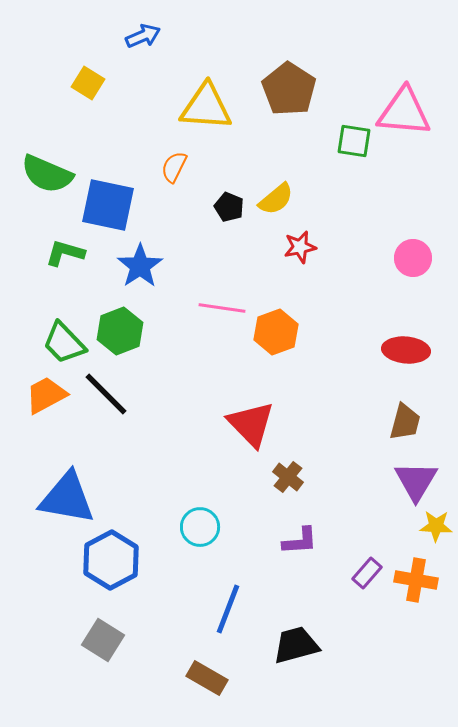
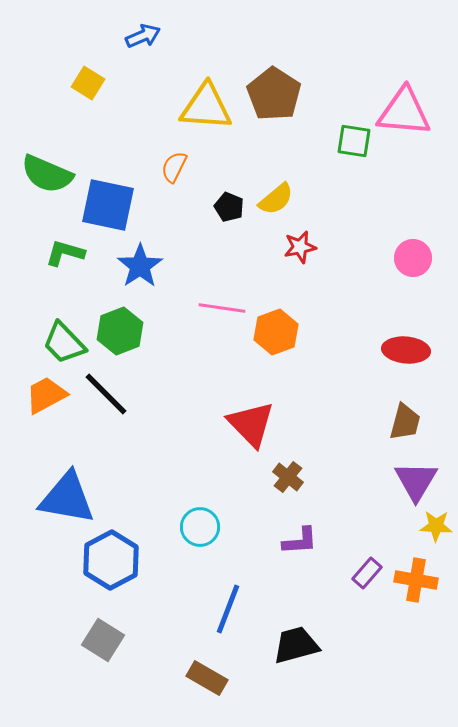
brown pentagon: moved 15 px left, 5 px down
